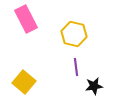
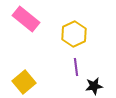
pink rectangle: rotated 24 degrees counterclockwise
yellow hexagon: rotated 20 degrees clockwise
yellow square: rotated 10 degrees clockwise
